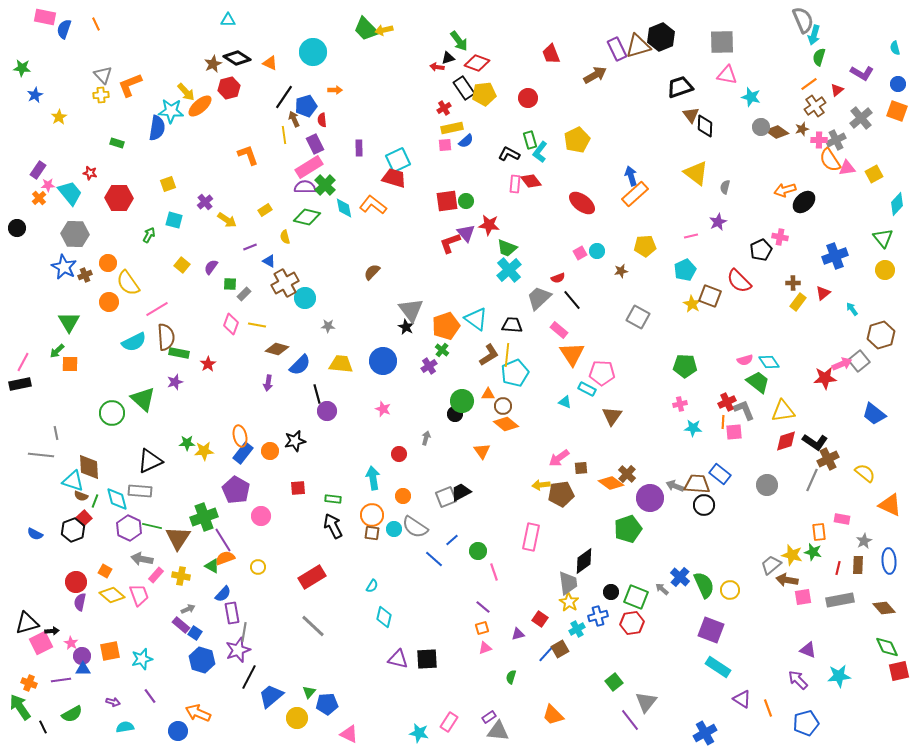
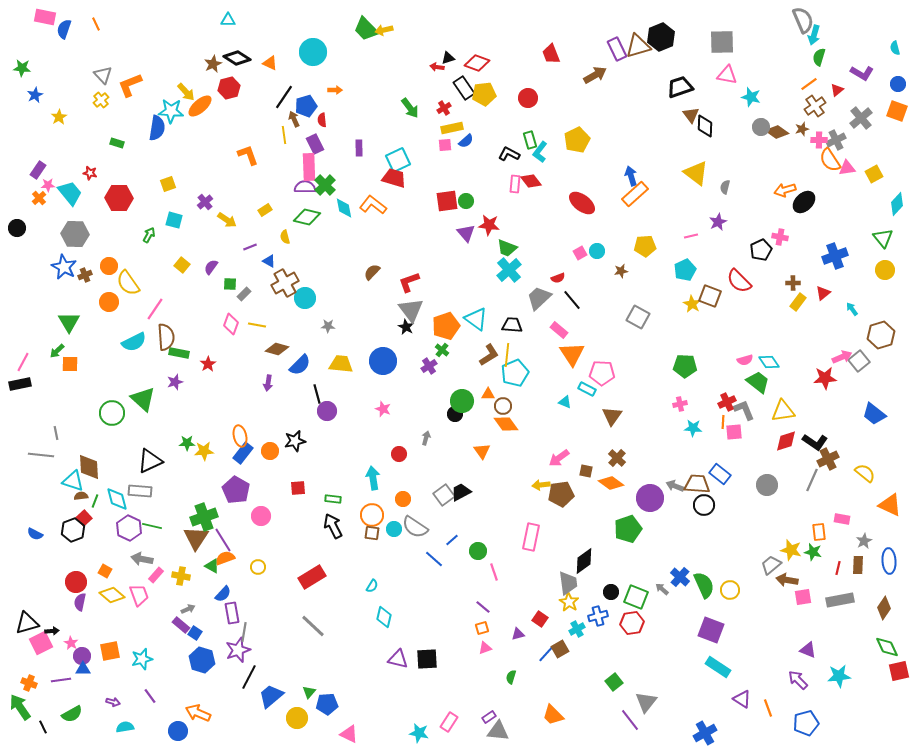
green arrow at (459, 41): moved 49 px left, 67 px down
yellow cross at (101, 95): moved 5 px down; rotated 35 degrees counterclockwise
pink rectangle at (309, 167): rotated 60 degrees counterclockwise
red L-shape at (450, 243): moved 41 px left, 39 px down
orange circle at (108, 263): moved 1 px right, 3 px down
pink line at (157, 309): moved 2 px left; rotated 25 degrees counterclockwise
pink arrow at (842, 364): moved 7 px up
orange diamond at (506, 424): rotated 15 degrees clockwise
brown square at (581, 468): moved 5 px right, 3 px down; rotated 16 degrees clockwise
brown cross at (627, 474): moved 10 px left, 16 px up
brown semicircle at (81, 496): rotated 152 degrees clockwise
orange circle at (403, 496): moved 3 px down
gray square at (446, 497): moved 2 px left, 2 px up; rotated 15 degrees counterclockwise
brown triangle at (178, 538): moved 18 px right
yellow star at (792, 555): moved 1 px left, 5 px up
brown diamond at (884, 608): rotated 75 degrees clockwise
